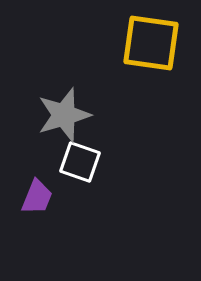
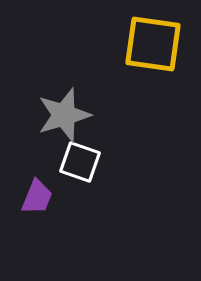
yellow square: moved 2 px right, 1 px down
